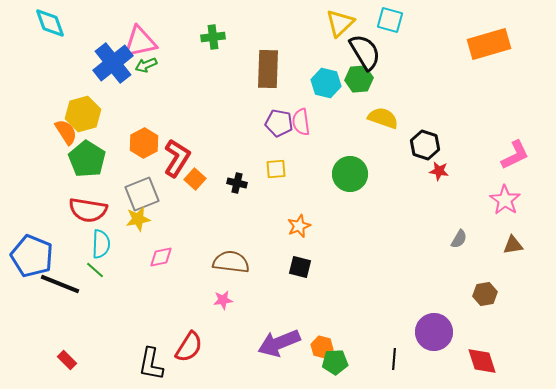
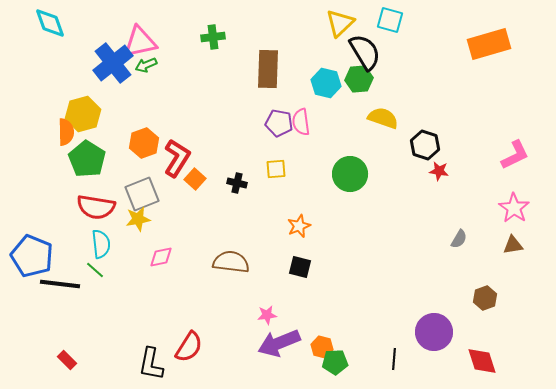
orange semicircle at (66, 132): rotated 32 degrees clockwise
orange hexagon at (144, 143): rotated 8 degrees clockwise
pink star at (505, 200): moved 9 px right, 8 px down
red semicircle at (88, 210): moved 8 px right, 3 px up
cyan semicircle at (101, 244): rotated 8 degrees counterclockwise
black line at (60, 284): rotated 15 degrees counterclockwise
brown hexagon at (485, 294): moved 4 px down; rotated 10 degrees counterclockwise
pink star at (223, 300): moved 44 px right, 15 px down
